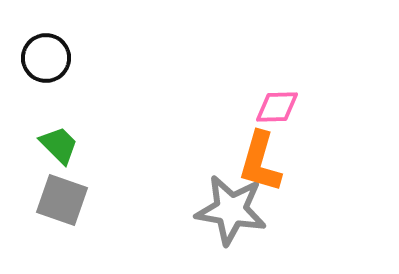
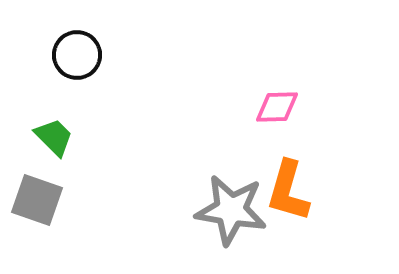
black circle: moved 31 px right, 3 px up
green trapezoid: moved 5 px left, 8 px up
orange L-shape: moved 28 px right, 29 px down
gray square: moved 25 px left
